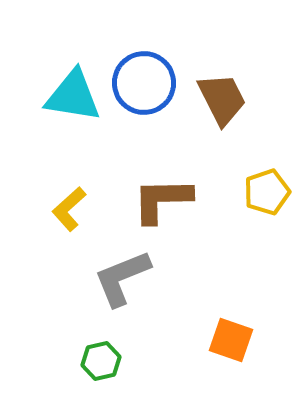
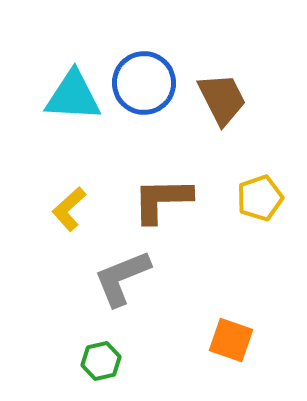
cyan triangle: rotated 6 degrees counterclockwise
yellow pentagon: moved 7 px left, 6 px down
